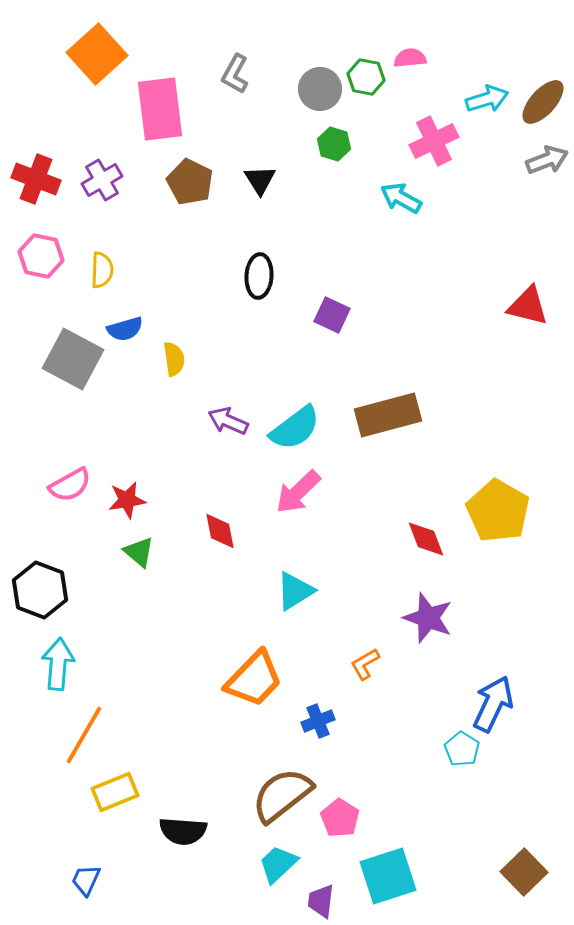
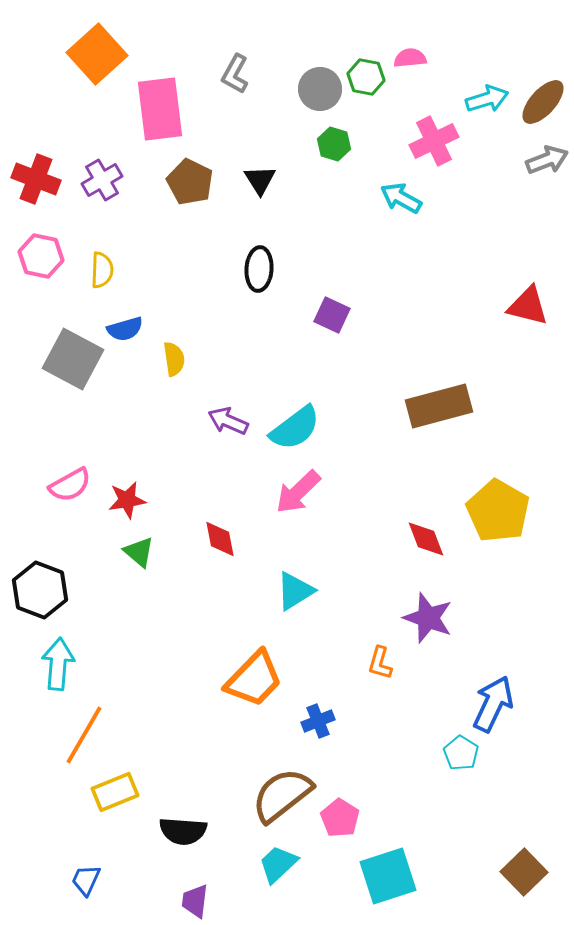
black ellipse at (259, 276): moved 7 px up
brown rectangle at (388, 415): moved 51 px right, 9 px up
red diamond at (220, 531): moved 8 px down
orange L-shape at (365, 664): moved 15 px right, 1 px up; rotated 44 degrees counterclockwise
cyan pentagon at (462, 749): moved 1 px left, 4 px down
purple trapezoid at (321, 901): moved 126 px left
